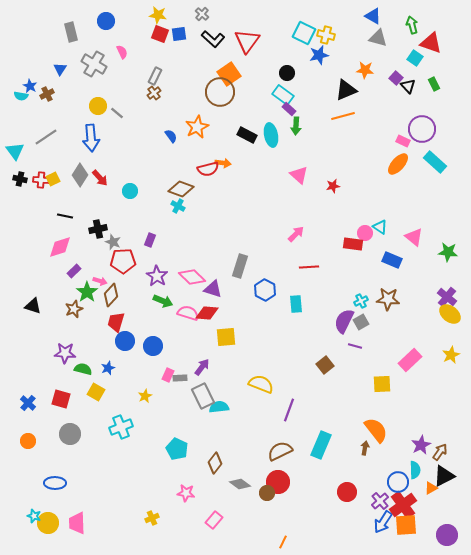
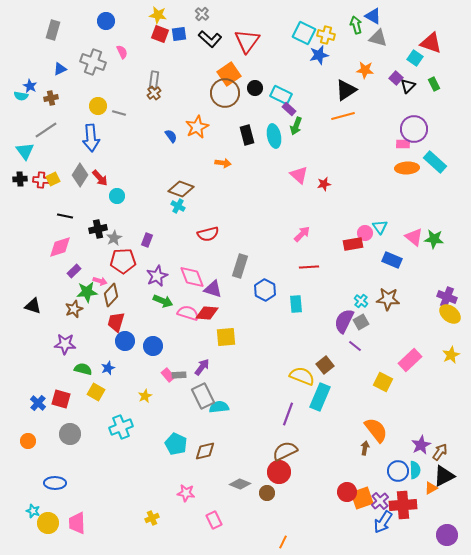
green arrow at (412, 25): moved 56 px left
gray rectangle at (71, 32): moved 18 px left, 2 px up; rotated 30 degrees clockwise
black L-shape at (213, 39): moved 3 px left
gray cross at (94, 64): moved 1 px left, 2 px up; rotated 10 degrees counterclockwise
blue triangle at (60, 69): rotated 32 degrees clockwise
black circle at (287, 73): moved 32 px left, 15 px down
gray rectangle at (155, 76): moved 1 px left, 4 px down; rotated 18 degrees counterclockwise
black triangle at (408, 86): rotated 28 degrees clockwise
black triangle at (346, 90): rotated 10 degrees counterclockwise
brown circle at (220, 92): moved 5 px right, 1 px down
brown cross at (47, 94): moved 4 px right, 4 px down; rotated 16 degrees clockwise
cyan rectangle at (283, 95): moved 2 px left; rotated 10 degrees counterclockwise
gray line at (117, 113): moved 2 px right; rotated 24 degrees counterclockwise
green arrow at (296, 126): rotated 18 degrees clockwise
purple circle at (422, 129): moved 8 px left
black rectangle at (247, 135): rotated 48 degrees clockwise
cyan ellipse at (271, 135): moved 3 px right, 1 px down
gray line at (46, 137): moved 7 px up
pink rectangle at (403, 141): moved 3 px down; rotated 24 degrees counterclockwise
cyan triangle at (15, 151): moved 10 px right
orange ellipse at (398, 164): moved 9 px right, 4 px down; rotated 45 degrees clockwise
red semicircle at (208, 169): moved 65 px down
black cross at (20, 179): rotated 16 degrees counterclockwise
red star at (333, 186): moved 9 px left, 2 px up
cyan circle at (130, 191): moved 13 px left, 5 px down
cyan triangle at (380, 227): rotated 21 degrees clockwise
pink arrow at (296, 234): moved 6 px right
purple rectangle at (150, 240): moved 3 px left
gray star at (113, 242): moved 1 px right, 4 px up; rotated 21 degrees clockwise
red rectangle at (353, 244): rotated 18 degrees counterclockwise
green star at (448, 252): moved 14 px left, 13 px up
purple star at (157, 276): rotated 15 degrees clockwise
pink diamond at (192, 277): rotated 24 degrees clockwise
green star at (87, 292): rotated 30 degrees clockwise
purple cross at (447, 297): rotated 18 degrees counterclockwise
cyan cross at (361, 301): rotated 24 degrees counterclockwise
purple line at (355, 346): rotated 24 degrees clockwise
purple star at (65, 353): moved 9 px up
pink rectangle at (168, 375): rotated 64 degrees counterclockwise
gray rectangle at (180, 378): moved 1 px left, 3 px up
yellow semicircle at (261, 384): moved 41 px right, 8 px up
yellow square at (382, 384): moved 1 px right, 2 px up; rotated 30 degrees clockwise
blue cross at (28, 403): moved 10 px right
purple line at (289, 410): moved 1 px left, 4 px down
cyan rectangle at (321, 445): moved 1 px left, 48 px up
cyan pentagon at (177, 449): moved 1 px left, 5 px up
brown semicircle at (280, 451): moved 5 px right
brown diamond at (215, 463): moved 10 px left, 12 px up; rotated 40 degrees clockwise
red circle at (278, 482): moved 1 px right, 10 px up
blue circle at (398, 482): moved 11 px up
gray diamond at (240, 484): rotated 15 degrees counterclockwise
red cross at (403, 505): rotated 32 degrees clockwise
cyan star at (34, 516): moved 1 px left, 5 px up
pink rectangle at (214, 520): rotated 66 degrees counterclockwise
orange square at (406, 525): moved 44 px left, 27 px up; rotated 15 degrees counterclockwise
